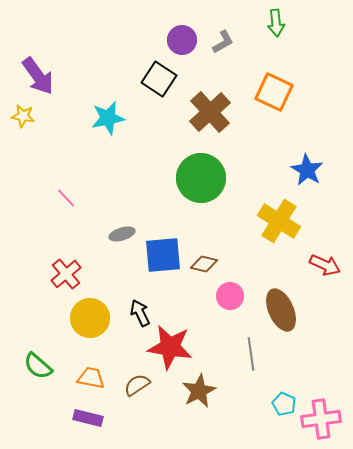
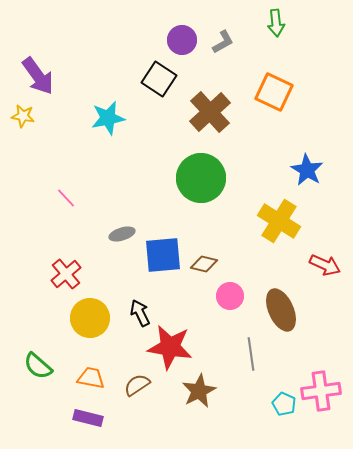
pink cross: moved 28 px up
